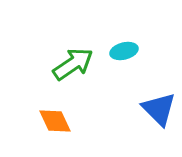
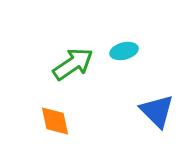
blue triangle: moved 2 px left, 2 px down
orange diamond: rotated 12 degrees clockwise
